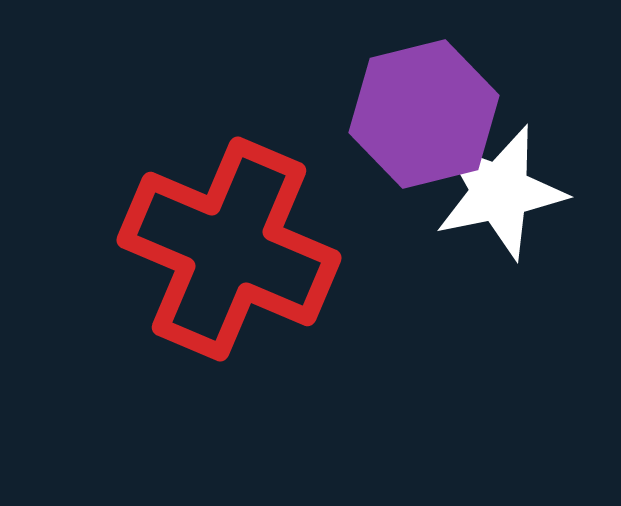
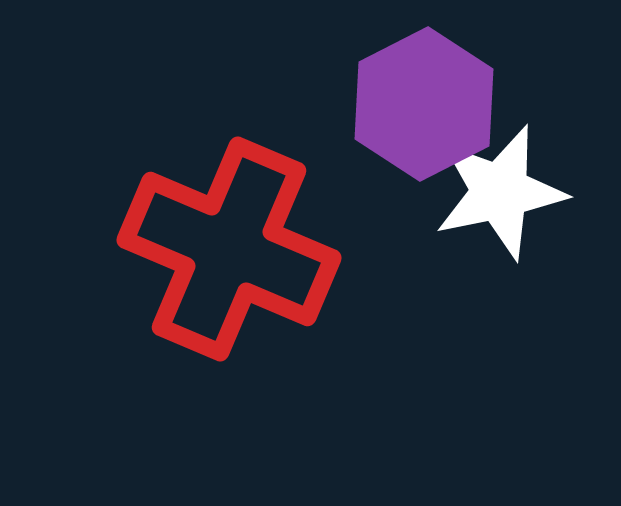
purple hexagon: moved 10 px up; rotated 13 degrees counterclockwise
